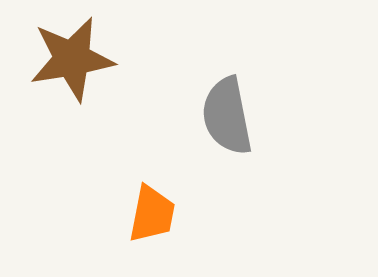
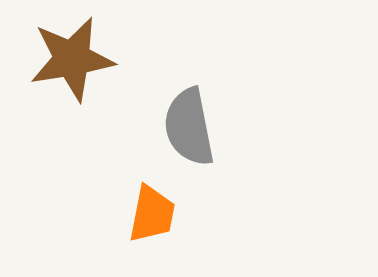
gray semicircle: moved 38 px left, 11 px down
